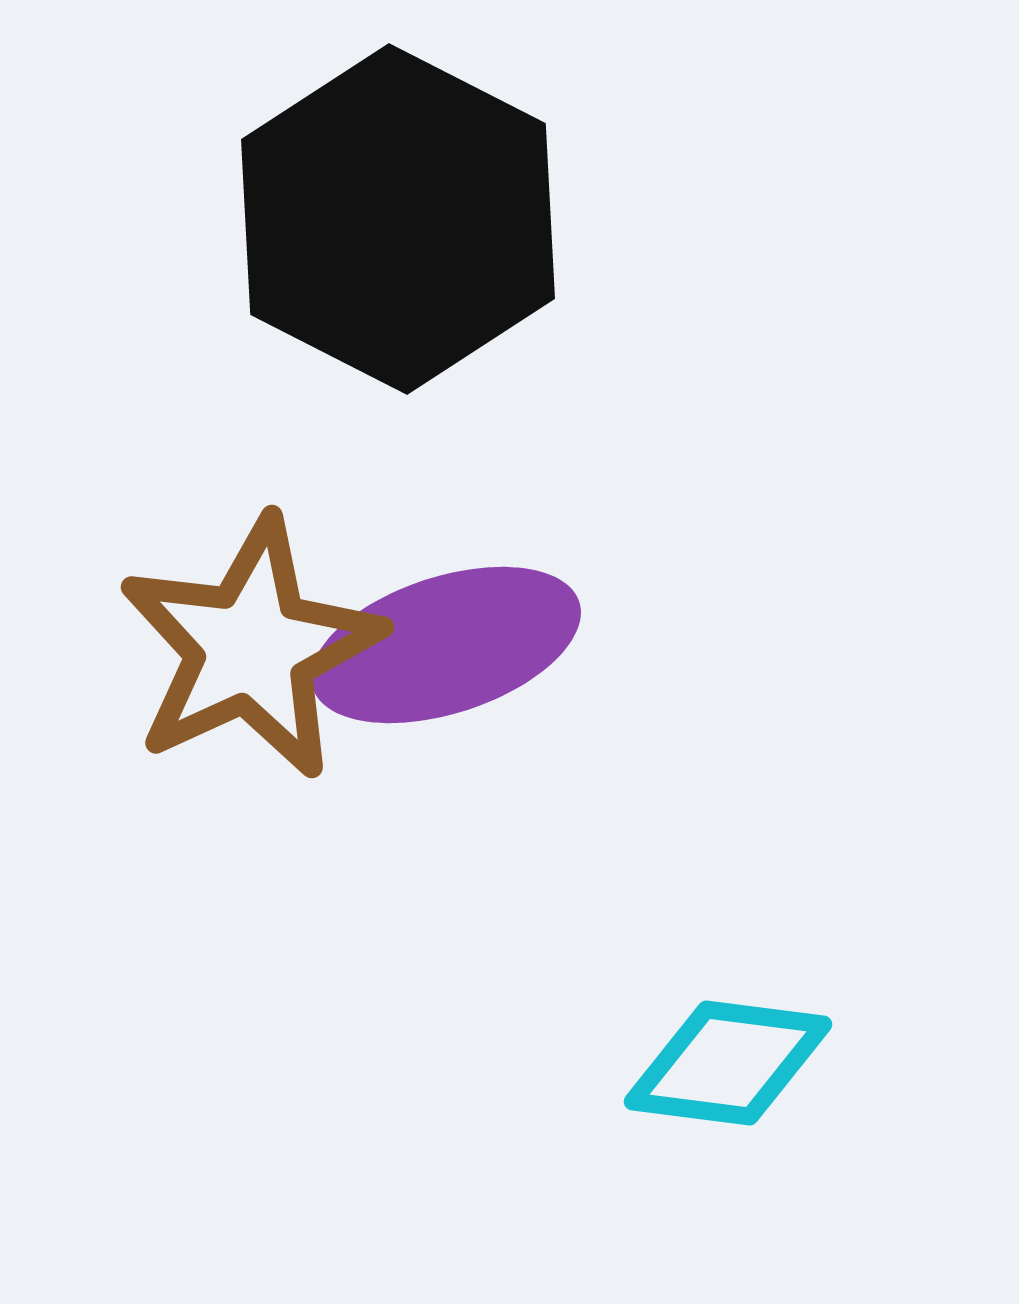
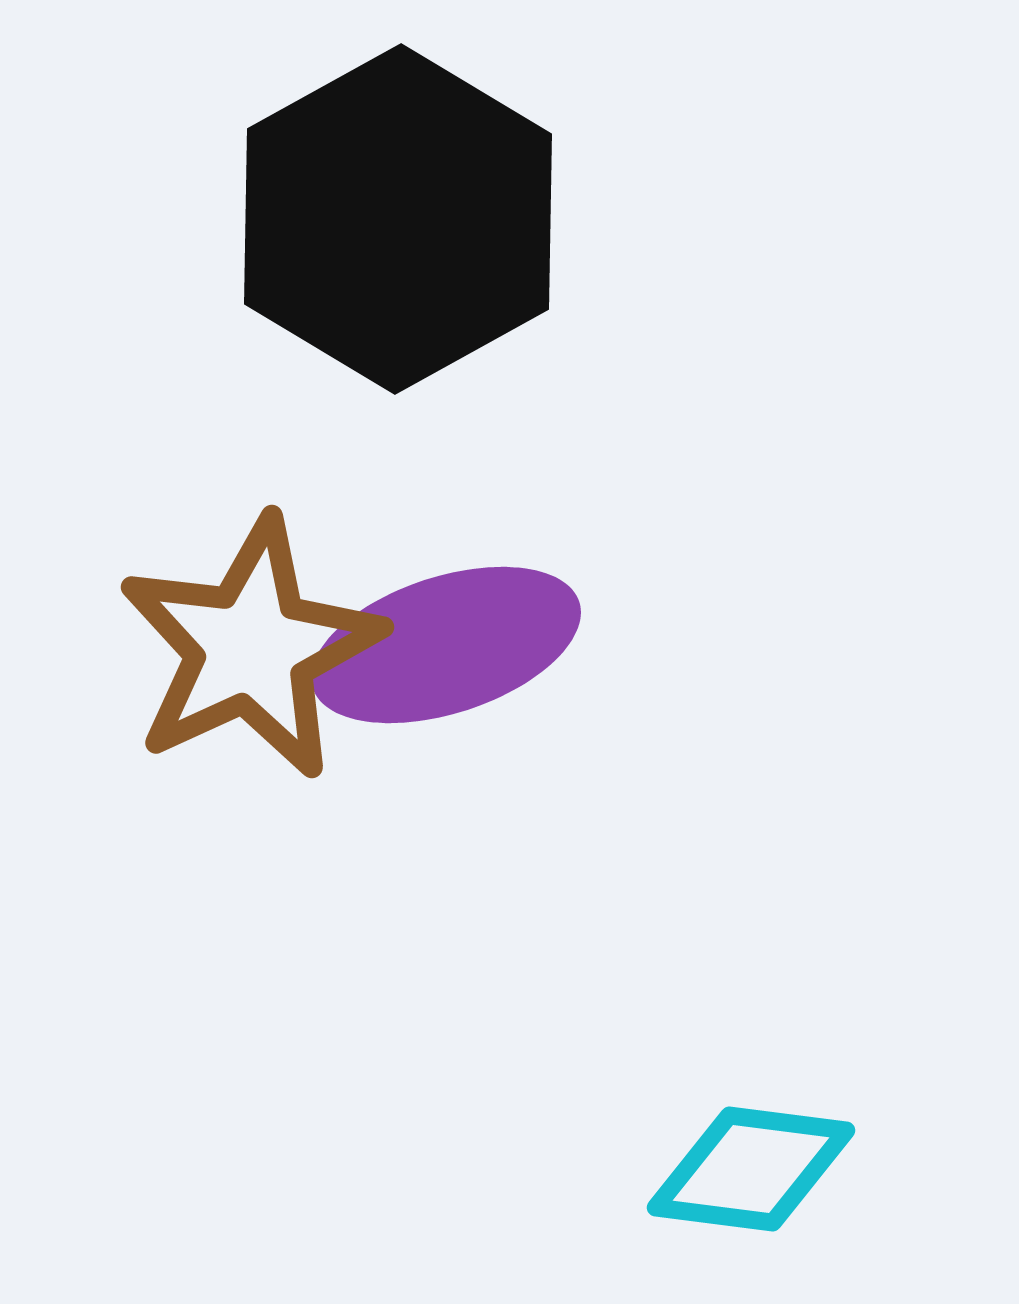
black hexagon: rotated 4 degrees clockwise
cyan diamond: moved 23 px right, 106 px down
